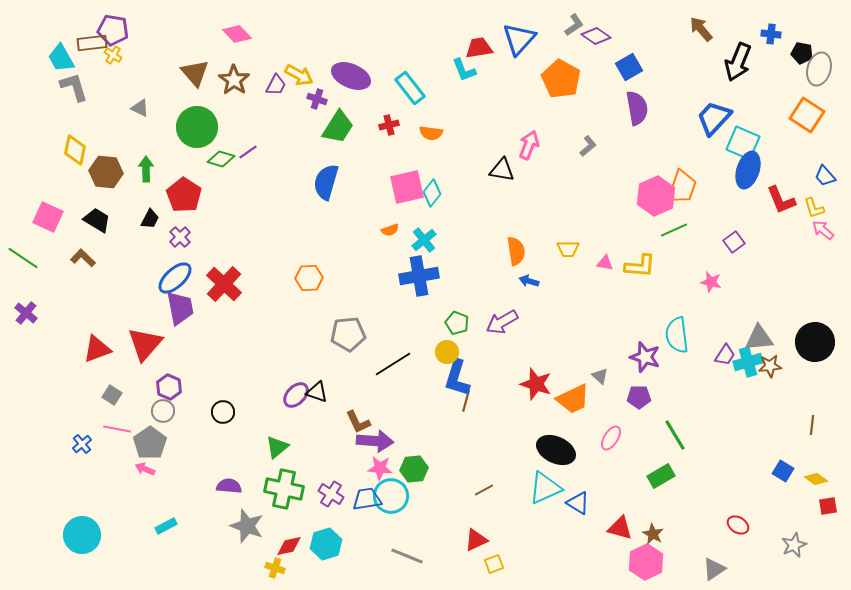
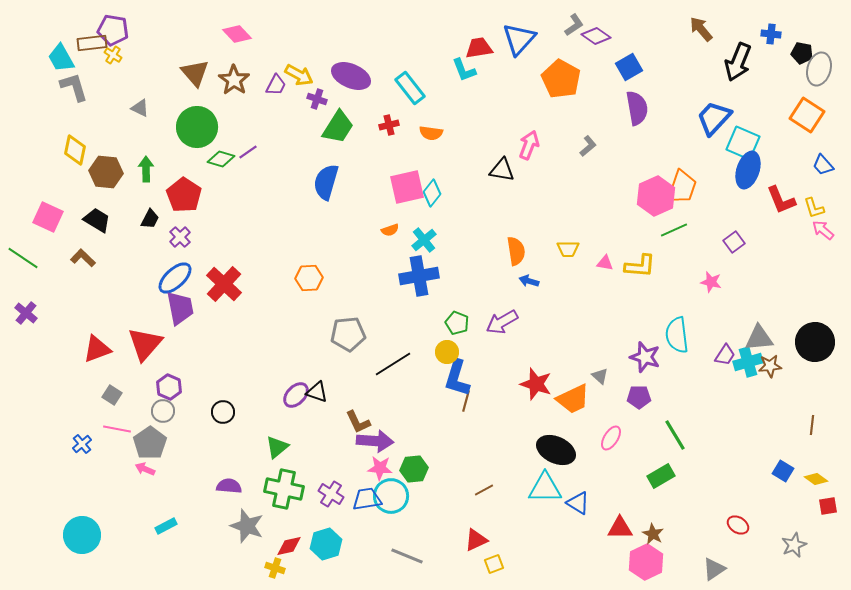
blue trapezoid at (825, 176): moved 2 px left, 11 px up
cyan triangle at (545, 488): rotated 24 degrees clockwise
red triangle at (620, 528): rotated 16 degrees counterclockwise
